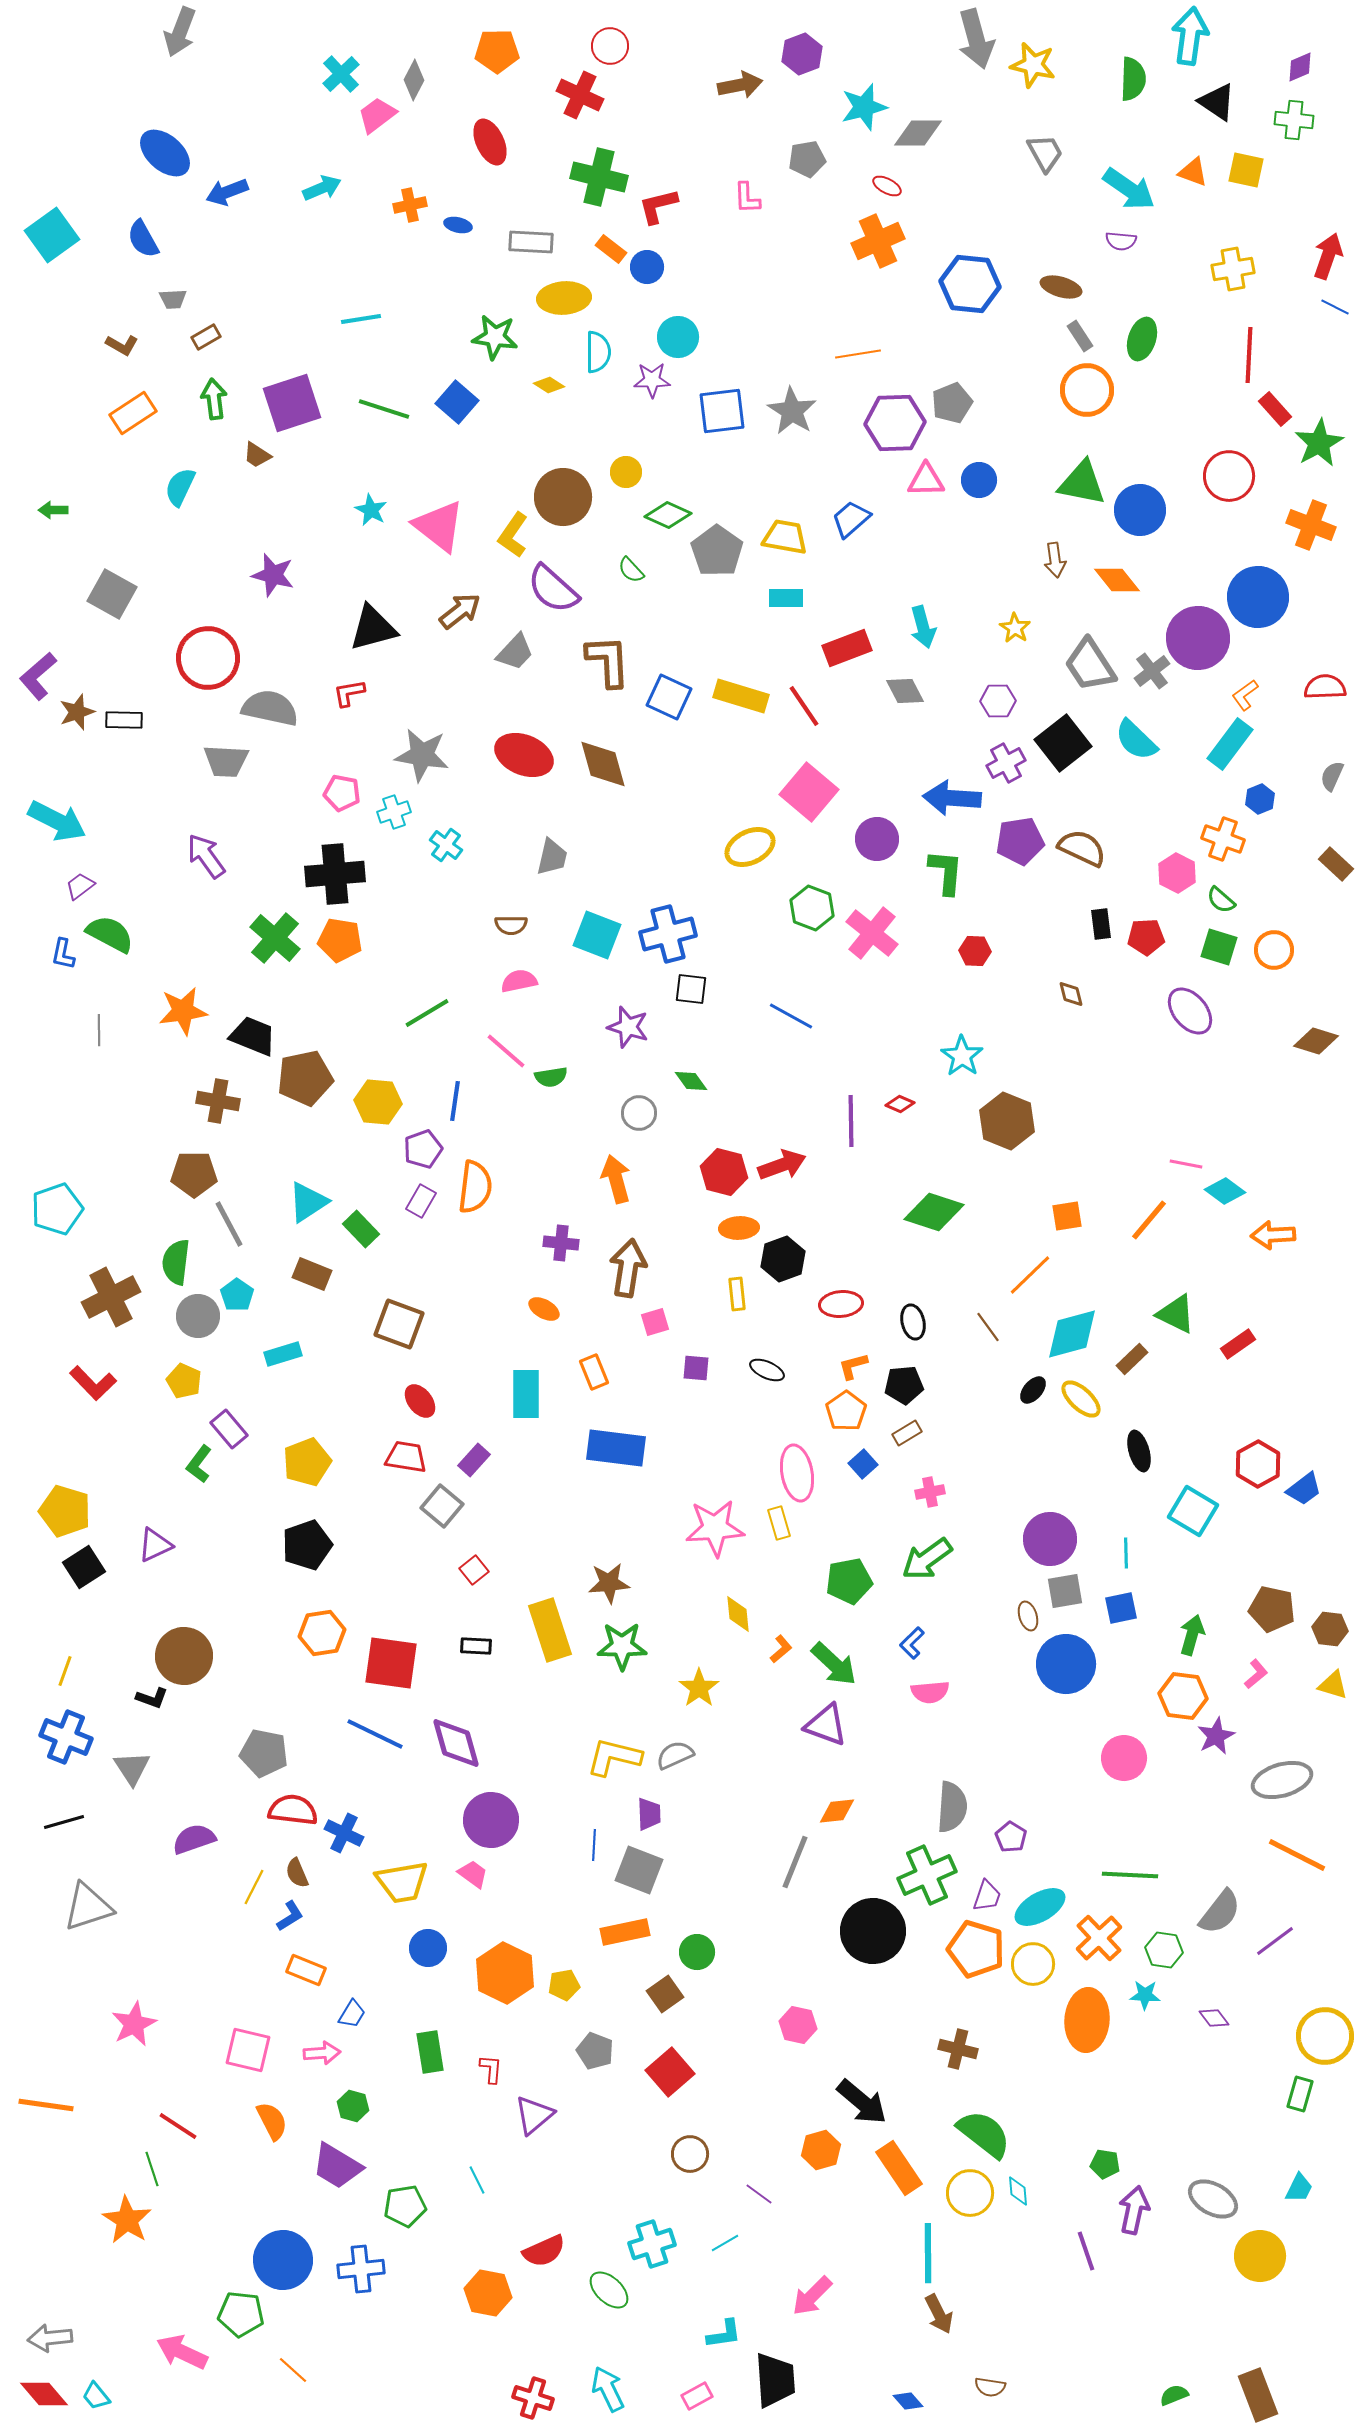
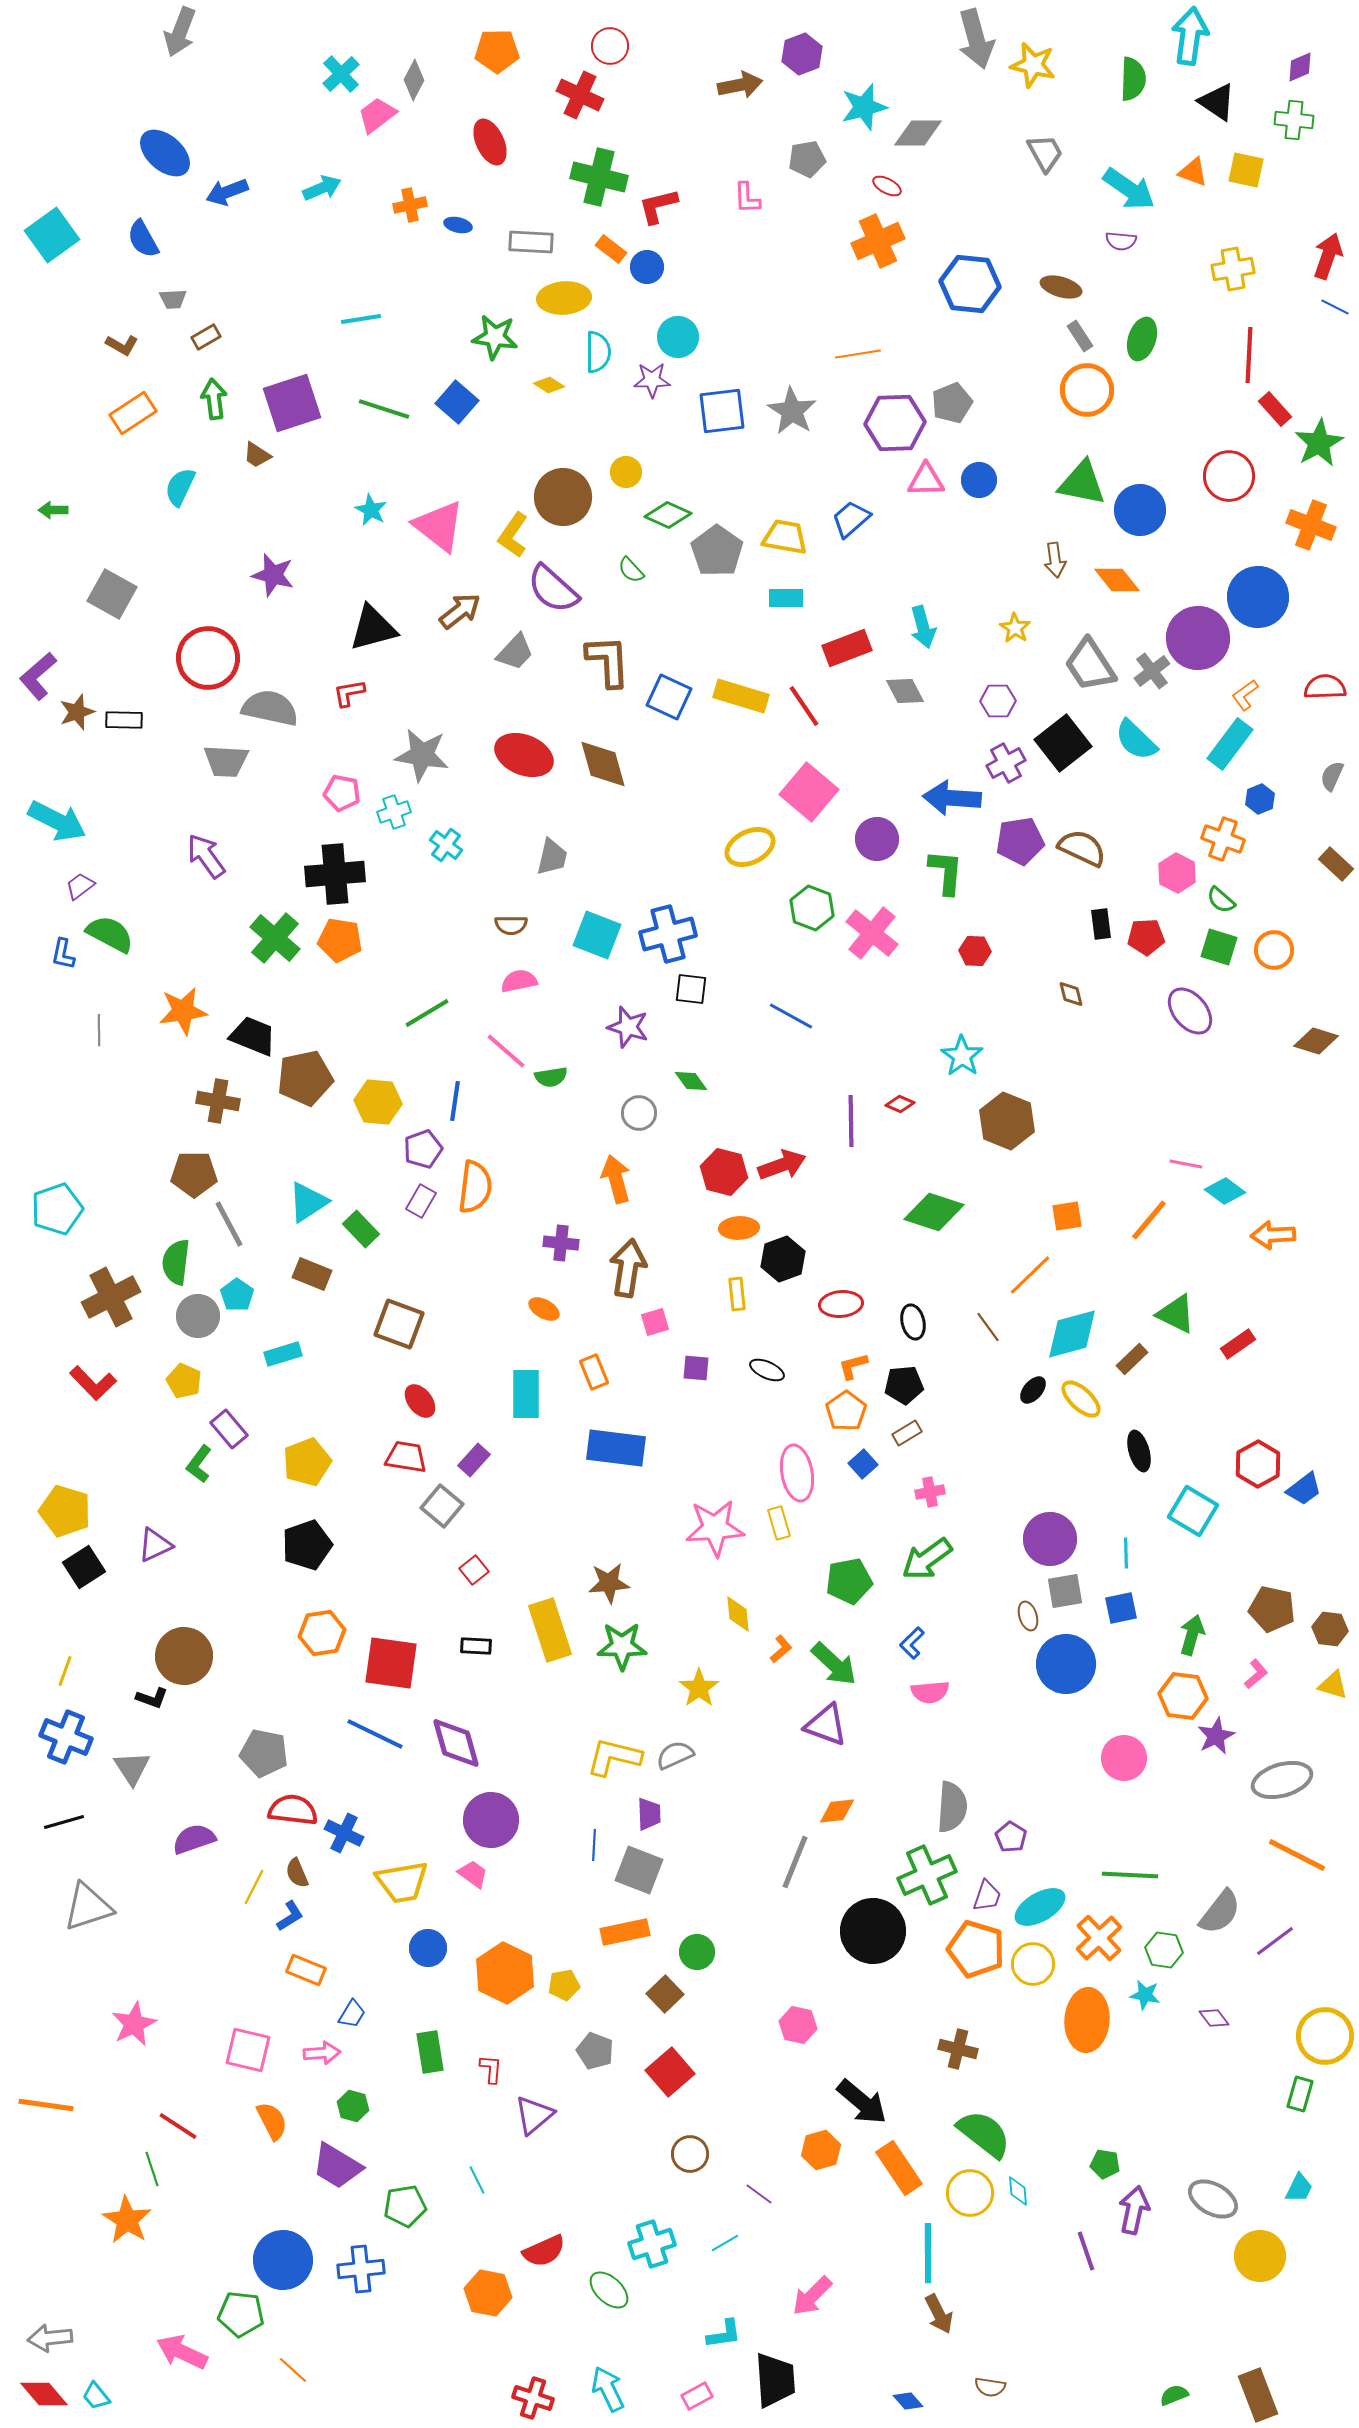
brown square at (665, 1994): rotated 9 degrees counterclockwise
cyan star at (1145, 1995): rotated 8 degrees clockwise
